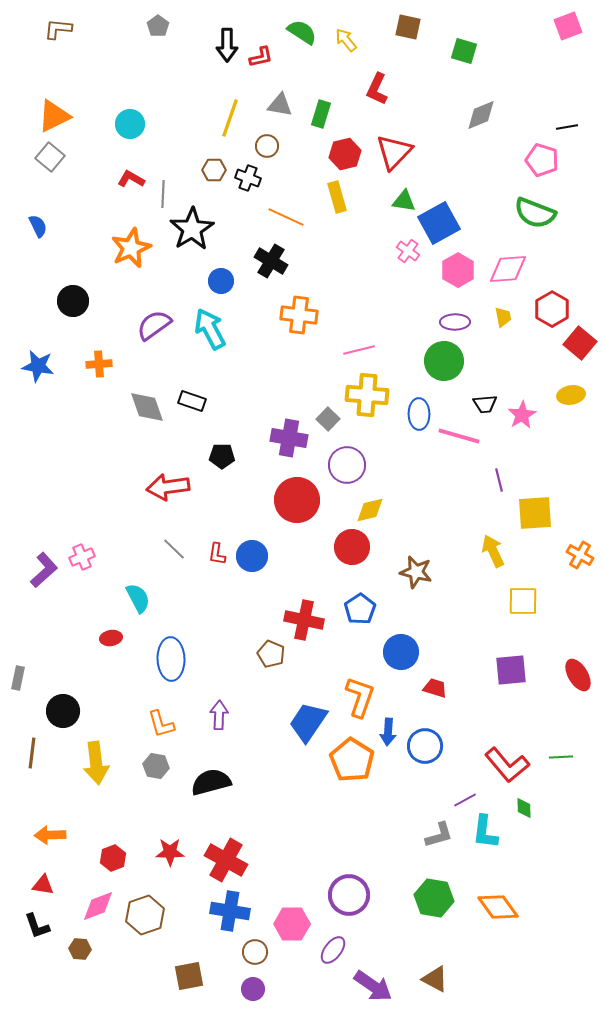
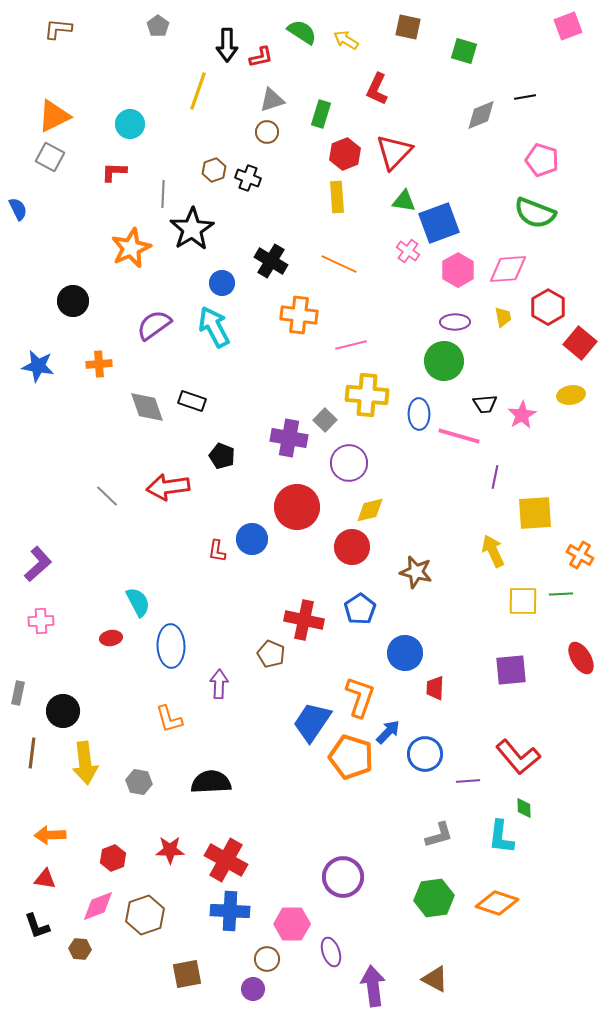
yellow arrow at (346, 40): rotated 20 degrees counterclockwise
gray triangle at (280, 105): moved 8 px left, 5 px up; rotated 28 degrees counterclockwise
yellow line at (230, 118): moved 32 px left, 27 px up
black line at (567, 127): moved 42 px left, 30 px up
brown circle at (267, 146): moved 14 px up
red hexagon at (345, 154): rotated 8 degrees counterclockwise
gray square at (50, 157): rotated 12 degrees counterclockwise
brown hexagon at (214, 170): rotated 20 degrees counterclockwise
red L-shape at (131, 179): moved 17 px left, 7 px up; rotated 28 degrees counterclockwise
yellow rectangle at (337, 197): rotated 12 degrees clockwise
orange line at (286, 217): moved 53 px right, 47 px down
blue square at (439, 223): rotated 9 degrees clockwise
blue semicircle at (38, 226): moved 20 px left, 17 px up
blue circle at (221, 281): moved 1 px right, 2 px down
red hexagon at (552, 309): moved 4 px left, 2 px up
cyan arrow at (210, 329): moved 4 px right, 2 px up
pink line at (359, 350): moved 8 px left, 5 px up
gray square at (328, 419): moved 3 px left, 1 px down
black pentagon at (222, 456): rotated 20 degrees clockwise
purple circle at (347, 465): moved 2 px right, 2 px up
purple line at (499, 480): moved 4 px left, 3 px up; rotated 25 degrees clockwise
red circle at (297, 500): moved 7 px down
gray line at (174, 549): moved 67 px left, 53 px up
red L-shape at (217, 554): moved 3 px up
blue circle at (252, 556): moved 17 px up
pink cross at (82, 557): moved 41 px left, 64 px down; rotated 20 degrees clockwise
purple L-shape at (44, 570): moved 6 px left, 6 px up
cyan semicircle at (138, 598): moved 4 px down
blue circle at (401, 652): moved 4 px right, 1 px down
blue ellipse at (171, 659): moved 13 px up
red ellipse at (578, 675): moved 3 px right, 17 px up
gray rectangle at (18, 678): moved 15 px down
red trapezoid at (435, 688): rotated 105 degrees counterclockwise
purple arrow at (219, 715): moved 31 px up
blue trapezoid at (308, 722): moved 4 px right
orange L-shape at (161, 724): moved 8 px right, 5 px up
blue arrow at (388, 732): rotated 140 degrees counterclockwise
blue circle at (425, 746): moved 8 px down
green line at (561, 757): moved 163 px up
orange pentagon at (352, 760): moved 1 px left, 3 px up; rotated 15 degrees counterclockwise
yellow arrow at (96, 763): moved 11 px left
red L-shape at (507, 765): moved 11 px right, 8 px up
gray hexagon at (156, 766): moved 17 px left, 16 px down
black semicircle at (211, 782): rotated 12 degrees clockwise
purple line at (465, 800): moved 3 px right, 19 px up; rotated 25 degrees clockwise
cyan L-shape at (485, 832): moved 16 px right, 5 px down
red star at (170, 852): moved 2 px up
red triangle at (43, 885): moved 2 px right, 6 px up
purple circle at (349, 895): moved 6 px left, 18 px up
green hexagon at (434, 898): rotated 18 degrees counterclockwise
orange diamond at (498, 907): moved 1 px left, 4 px up; rotated 36 degrees counterclockwise
blue cross at (230, 911): rotated 6 degrees counterclockwise
purple ellipse at (333, 950): moved 2 px left, 2 px down; rotated 56 degrees counterclockwise
brown circle at (255, 952): moved 12 px right, 7 px down
brown square at (189, 976): moved 2 px left, 2 px up
purple arrow at (373, 986): rotated 132 degrees counterclockwise
